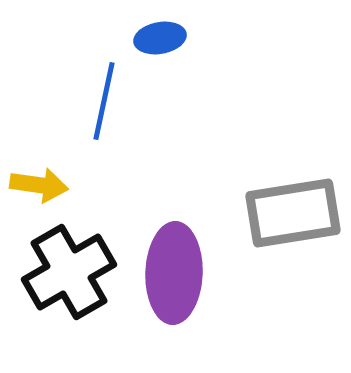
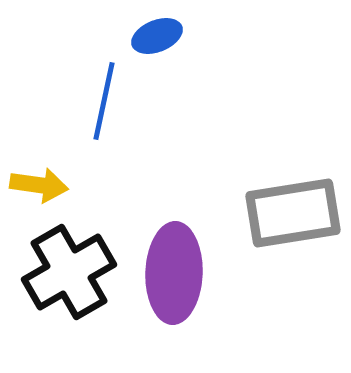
blue ellipse: moved 3 px left, 2 px up; rotated 12 degrees counterclockwise
